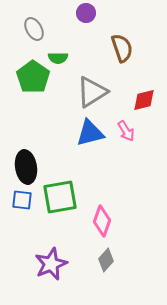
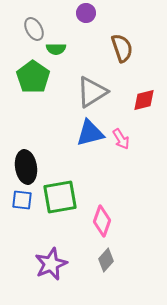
green semicircle: moved 2 px left, 9 px up
pink arrow: moved 5 px left, 8 px down
